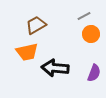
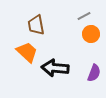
brown trapezoid: rotated 70 degrees counterclockwise
orange trapezoid: rotated 125 degrees counterclockwise
